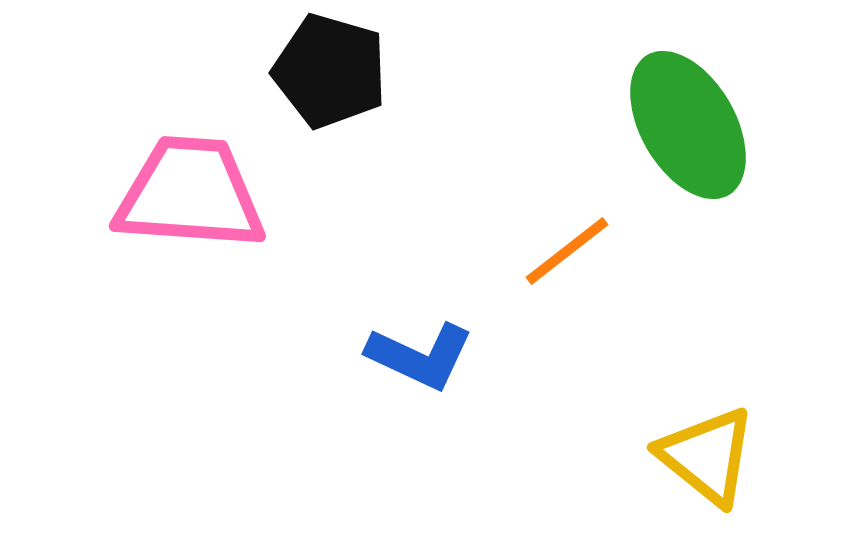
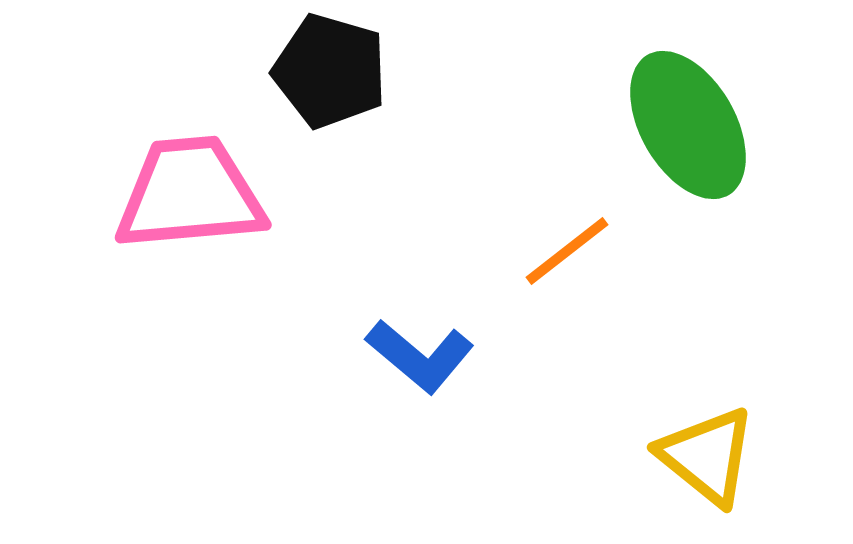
pink trapezoid: rotated 9 degrees counterclockwise
blue L-shape: rotated 15 degrees clockwise
